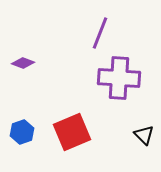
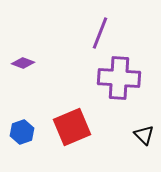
red square: moved 5 px up
